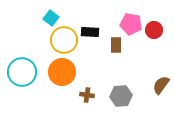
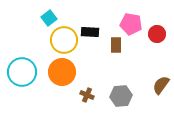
cyan square: moved 2 px left; rotated 14 degrees clockwise
red circle: moved 3 px right, 4 px down
brown cross: rotated 16 degrees clockwise
